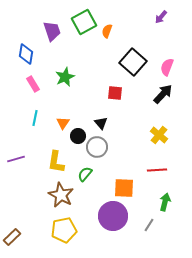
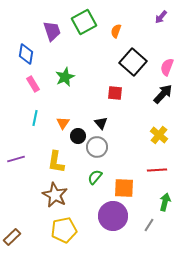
orange semicircle: moved 9 px right
green semicircle: moved 10 px right, 3 px down
brown star: moved 6 px left
